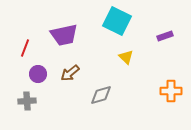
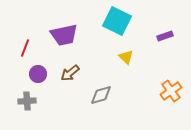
orange cross: rotated 35 degrees counterclockwise
